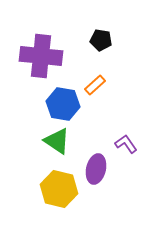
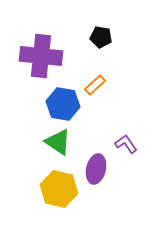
black pentagon: moved 3 px up
green triangle: moved 1 px right, 1 px down
